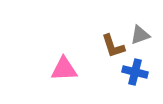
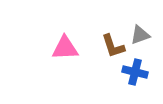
pink triangle: moved 1 px right, 21 px up
